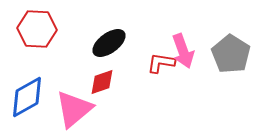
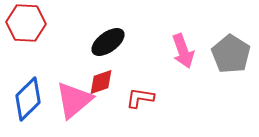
red hexagon: moved 11 px left, 6 px up
black ellipse: moved 1 px left, 1 px up
red L-shape: moved 21 px left, 35 px down
red diamond: moved 1 px left
blue diamond: moved 1 px right, 2 px down; rotated 15 degrees counterclockwise
pink triangle: moved 9 px up
